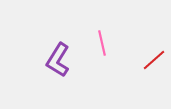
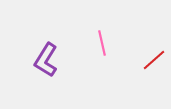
purple L-shape: moved 12 px left
